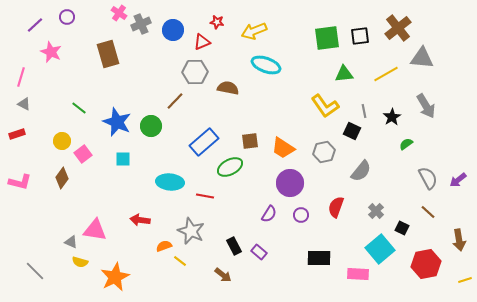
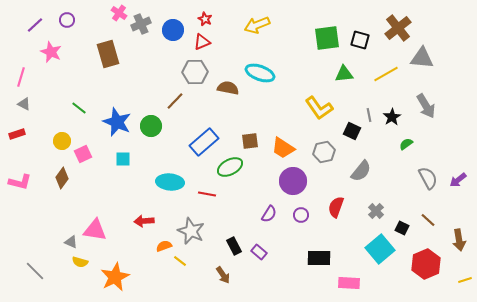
purple circle at (67, 17): moved 3 px down
red star at (217, 22): moved 12 px left, 3 px up; rotated 16 degrees clockwise
yellow arrow at (254, 31): moved 3 px right, 6 px up
black square at (360, 36): moved 4 px down; rotated 24 degrees clockwise
cyan ellipse at (266, 65): moved 6 px left, 8 px down
yellow L-shape at (325, 106): moved 6 px left, 2 px down
gray line at (364, 111): moved 5 px right, 4 px down
pink square at (83, 154): rotated 12 degrees clockwise
purple circle at (290, 183): moved 3 px right, 2 px up
red line at (205, 196): moved 2 px right, 2 px up
brown line at (428, 212): moved 8 px down
red arrow at (140, 220): moved 4 px right, 1 px down; rotated 12 degrees counterclockwise
red hexagon at (426, 264): rotated 12 degrees counterclockwise
pink rectangle at (358, 274): moved 9 px left, 9 px down
brown arrow at (223, 275): rotated 18 degrees clockwise
